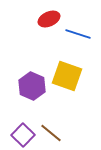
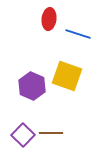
red ellipse: rotated 60 degrees counterclockwise
brown line: rotated 40 degrees counterclockwise
